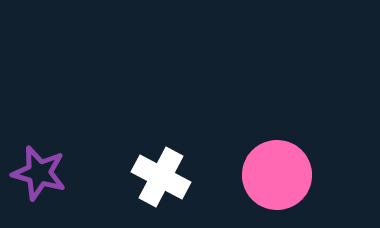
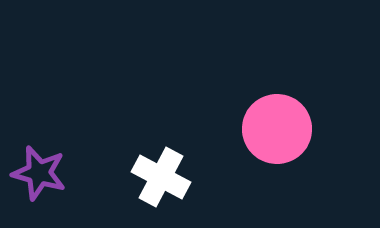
pink circle: moved 46 px up
